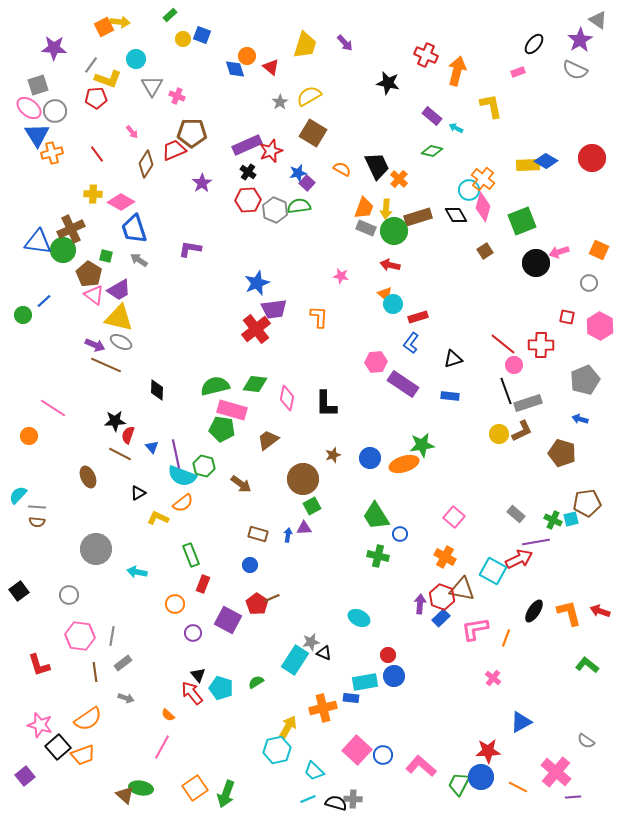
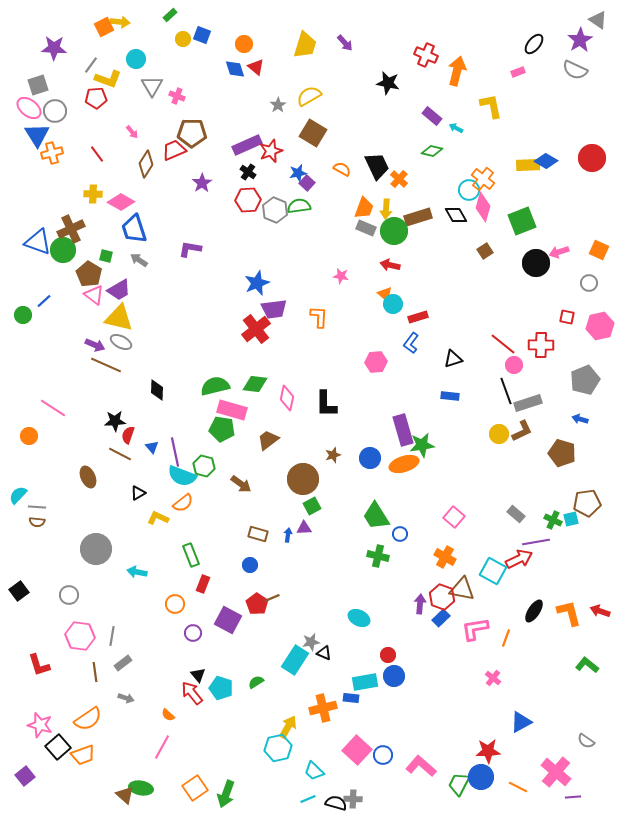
orange circle at (247, 56): moved 3 px left, 12 px up
red triangle at (271, 67): moved 15 px left
gray star at (280, 102): moved 2 px left, 3 px down
blue triangle at (38, 242): rotated 12 degrees clockwise
pink hexagon at (600, 326): rotated 20 degrees clockwise
purple rectangle at (403, 384): moved 46 px down; rotated 40 degrees clockwise
purple line at (176, 454): moved 1 px left, 2 px up
cyan hexagon at (277, 750): moved 1 px right, 2 px up
